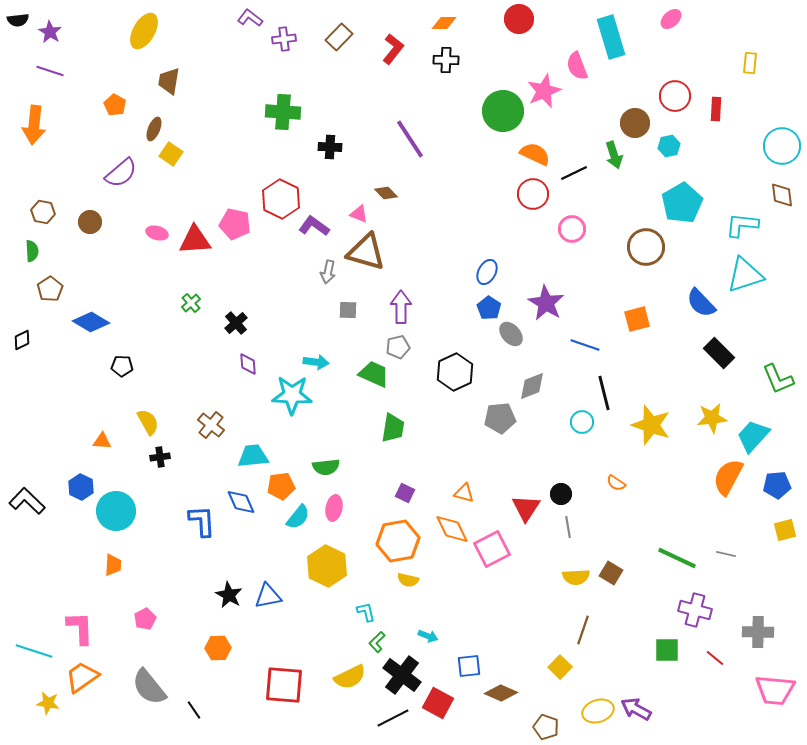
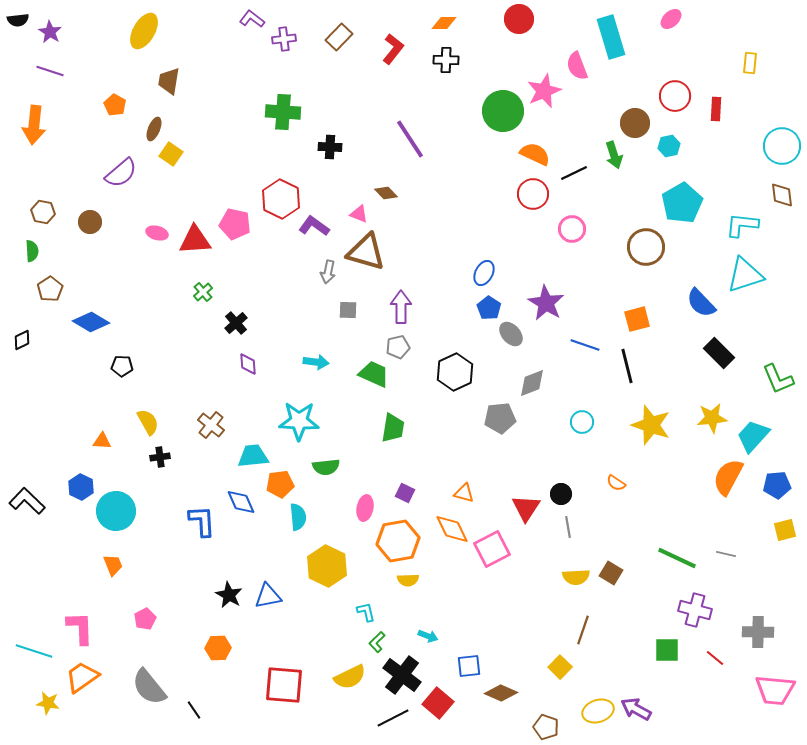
purple L-shape at (250, 18): moved 2 px right, 1 px down
blue ellipse at (487, 272): moved 3 px left, 1 px down
green cross at (191, 303): moved 12 px right, 11 px up
gray diamond at (532, 386): moved 3 px up
black line at (604, 393): moved 23 px right, 27 px up
cyan star at (292, 395): moved 7 px right, 26 px down
orange pentagon at (281, 486): moved 1 px left, 2 px up
pink ellipse at (334, 508): moved 31 px right
cyan semicircle at (298, 517): rotated 44 degrees counterclockwise
orange trapezoid at (113, 565): rotated 25 degrees counterclockwise
yellow semicircle at (408, 580): rotated 15 degrees counterclockwise
red square at (438, 703): rotated 12 degrees clockwise
